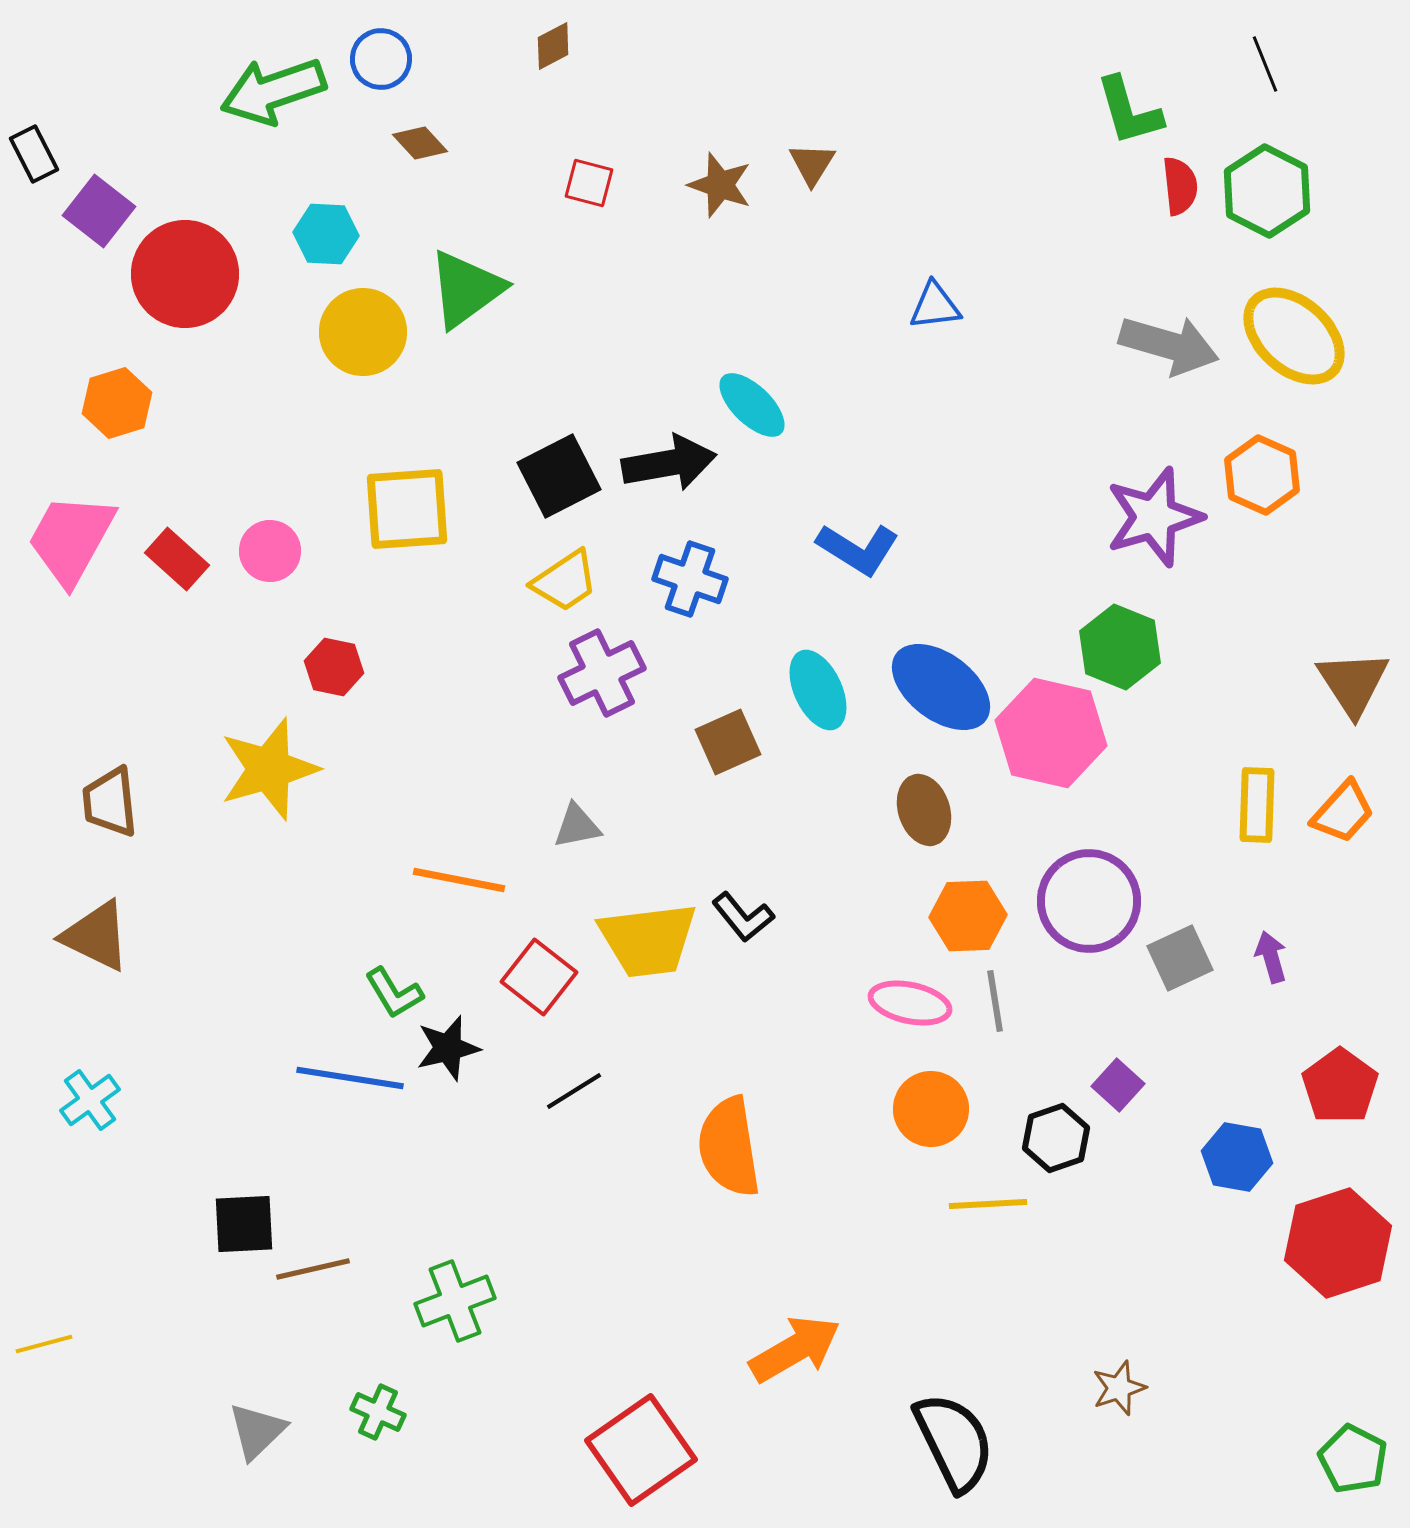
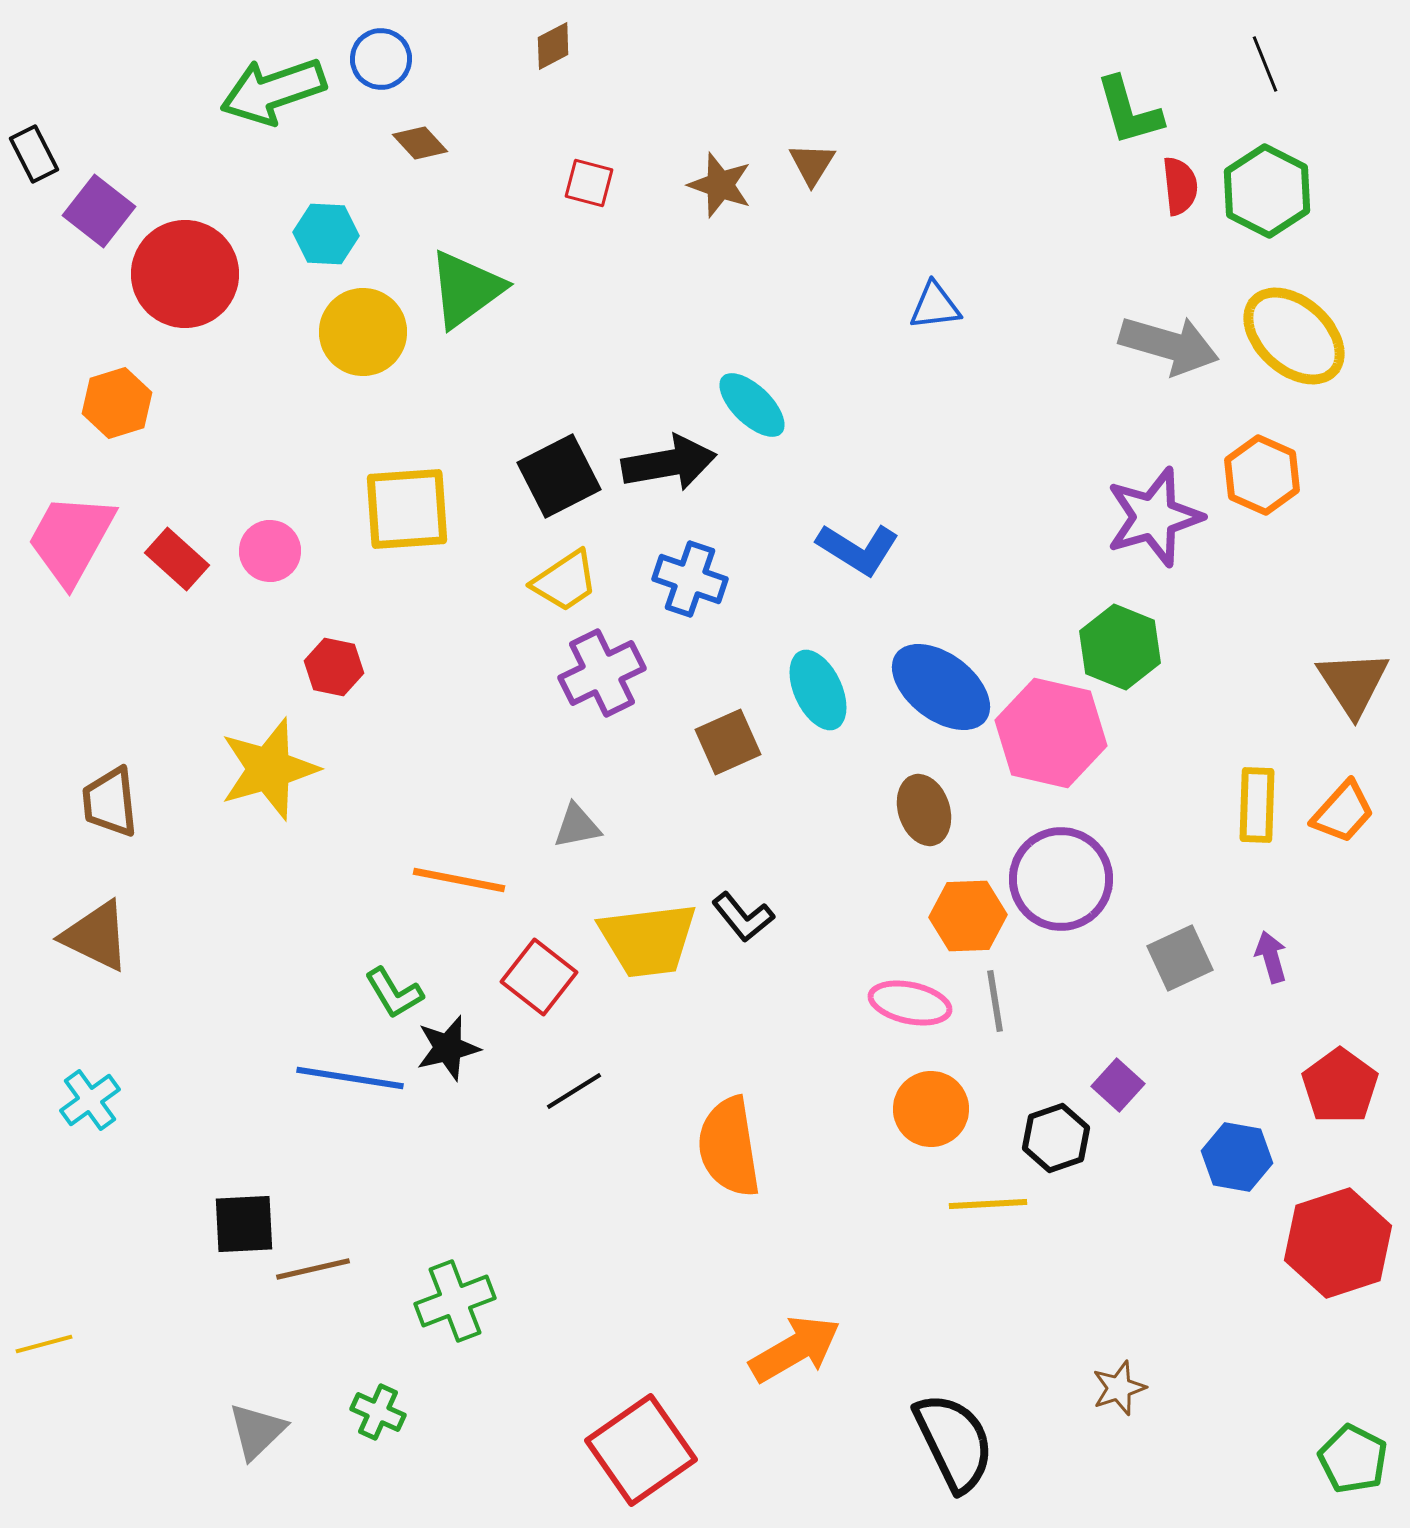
purple circle at (1089, 901): moved 28 px left, 22 px up
